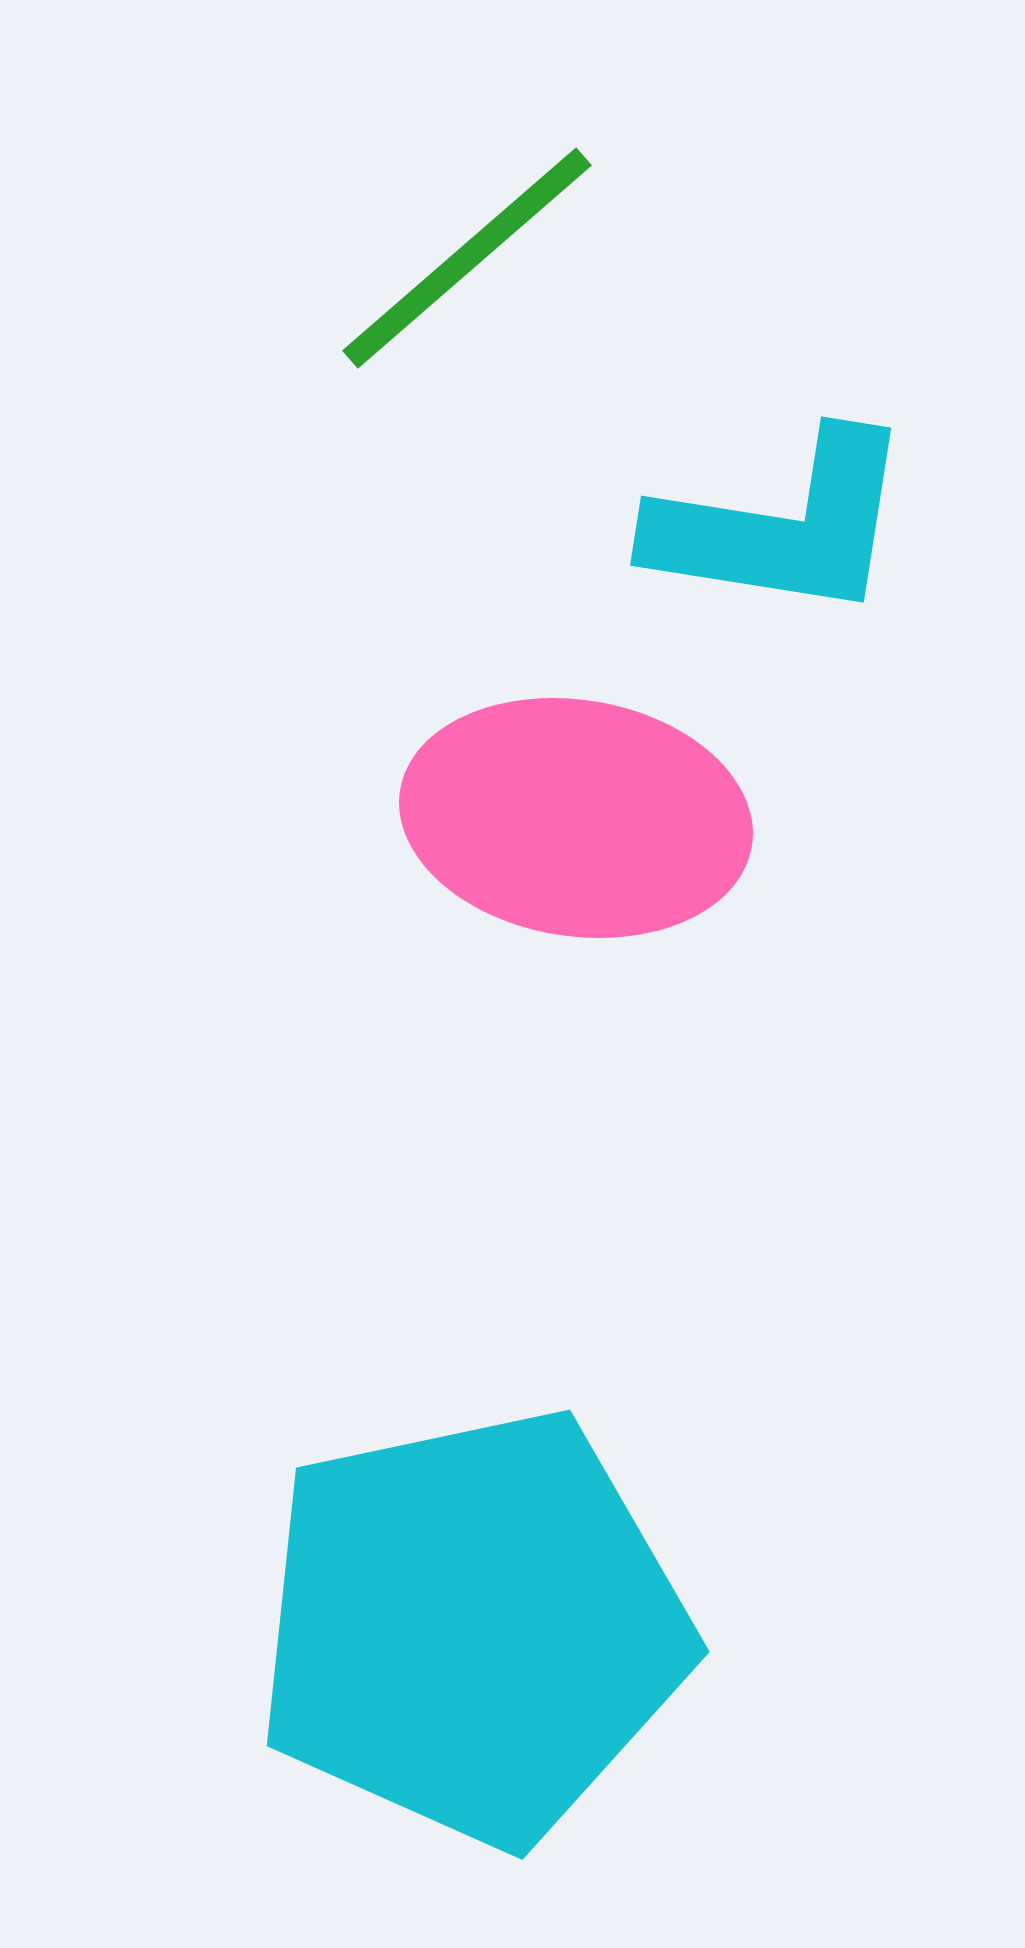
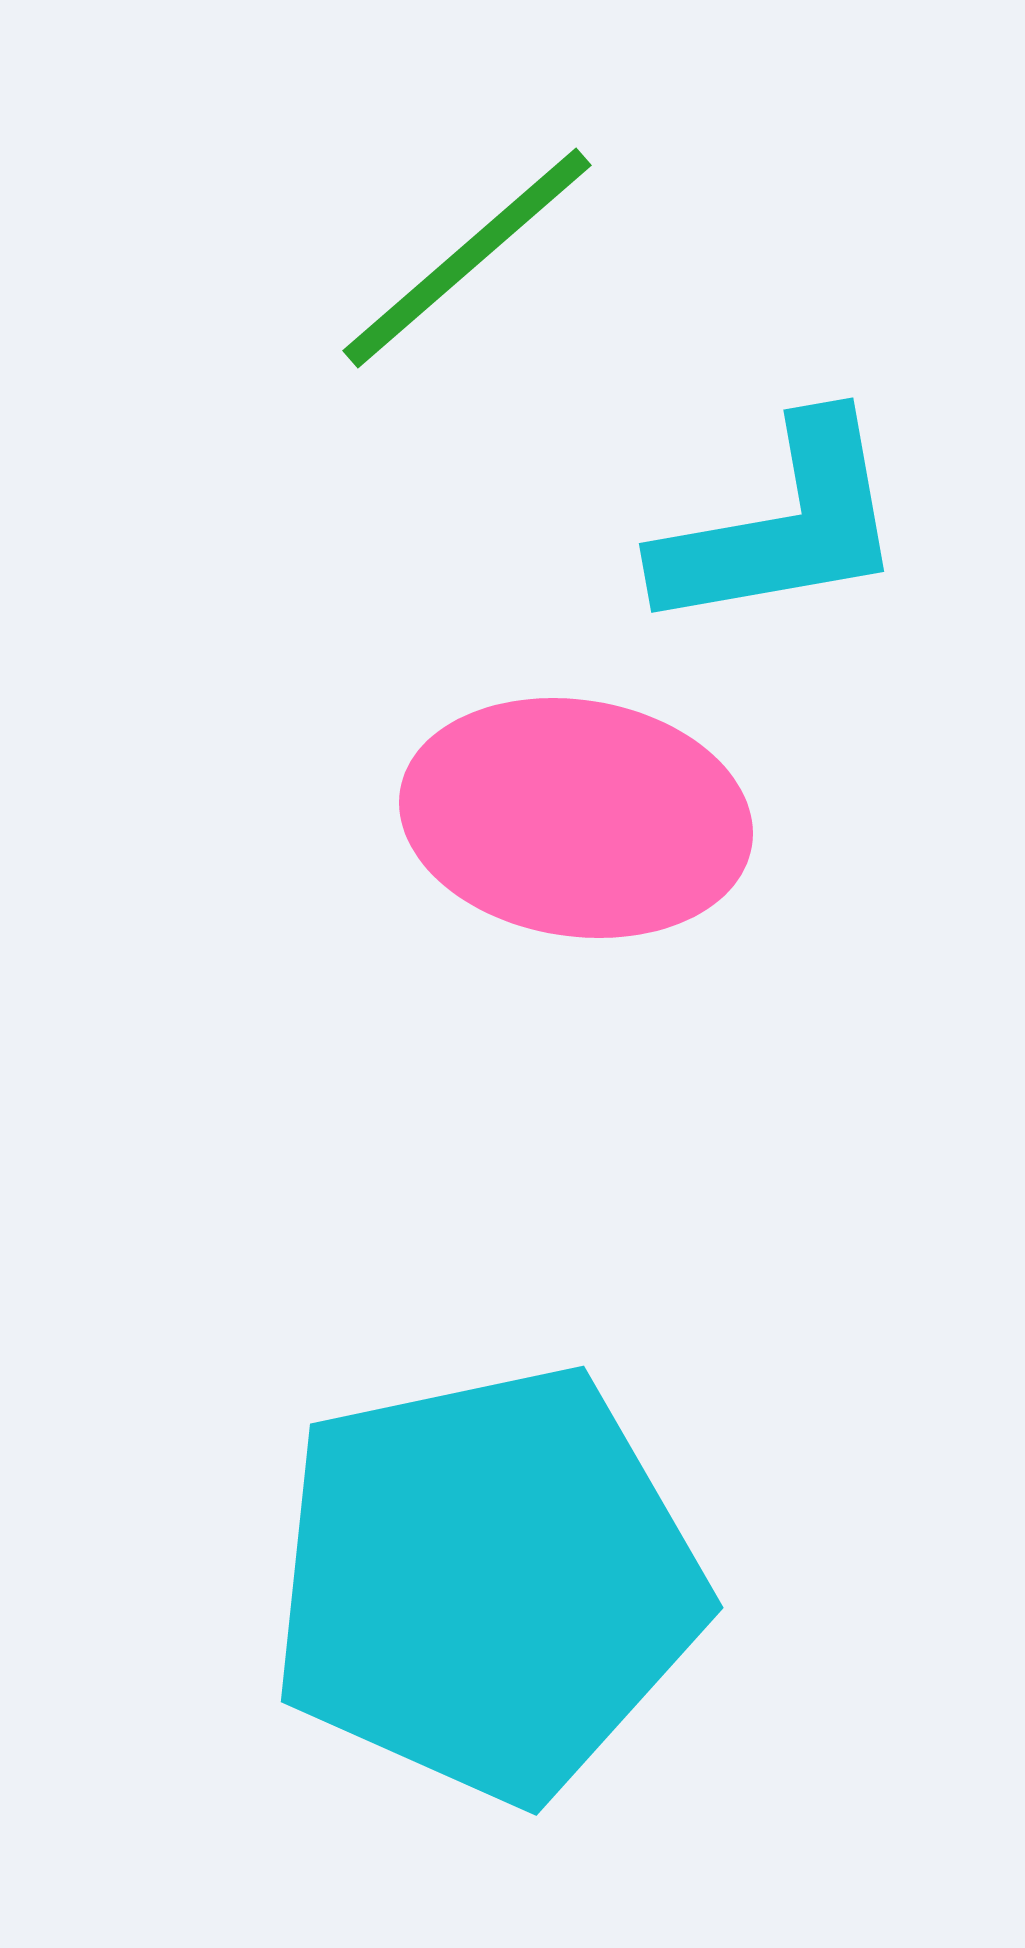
cyan L-shape: rotated 19 degrees counterclockwise
cyan pentagon: moved 14 px right, 44 px up
